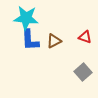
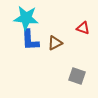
red triangle: moved 2 px left, 9 px up
brown triangle: moved 1 px right, 2 px down
gray square: moved 6 px left, 4 px down; rotated 30 degrees counterclockwise
